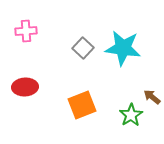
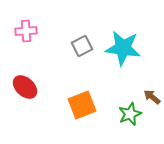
gray square: moved 1 px left, 2 px up; rotated 20 degrees clockwise
red ellipse: rotated 45 degrees clockwise
green star: moved 1 px left, 1 px up; rotated 10 degrees clockwise
